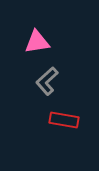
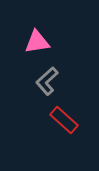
red rectangle: rotated 32 degrees clockwise
